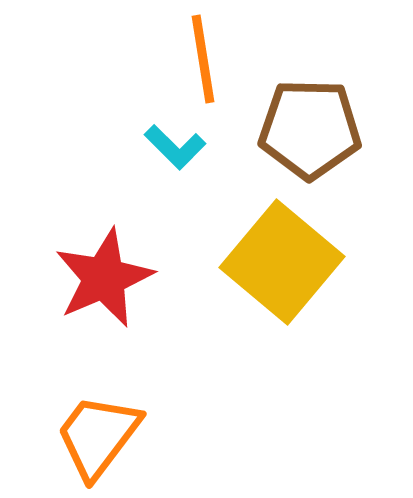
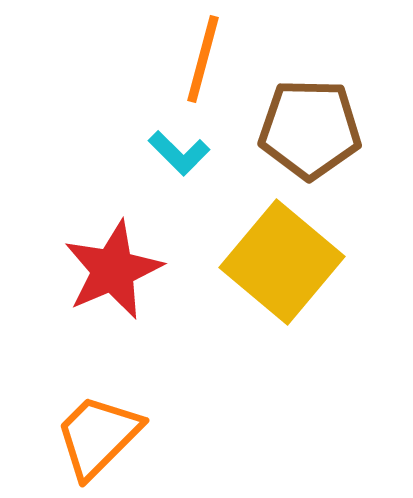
orange line: rotated 24 degrees clockwise
cyan L-shape: moved 4 px right, 6 px down
red star: moved 9 px right, 8 px up
orange trapezoid: rotated 8 degrees clockwise
